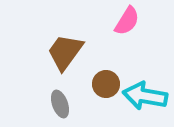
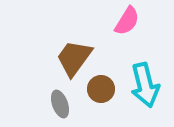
brown trapezoid: moved 9 px right, 6 px down
brown circle: moved 5 px left, 5 px down
cyan arrow: moved 11 px up; rotated 114 degrees counterclockwise
